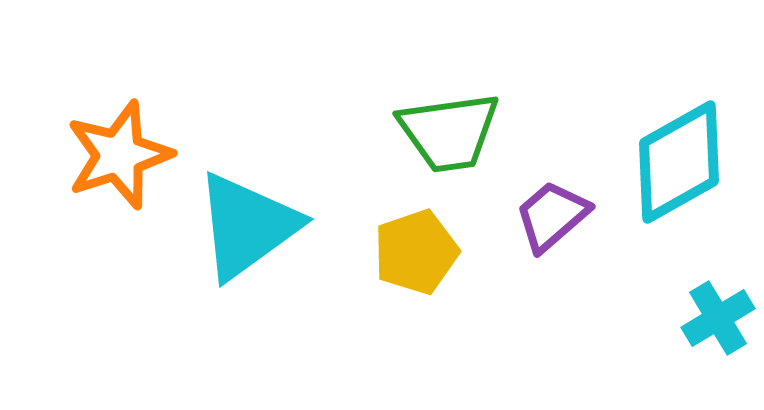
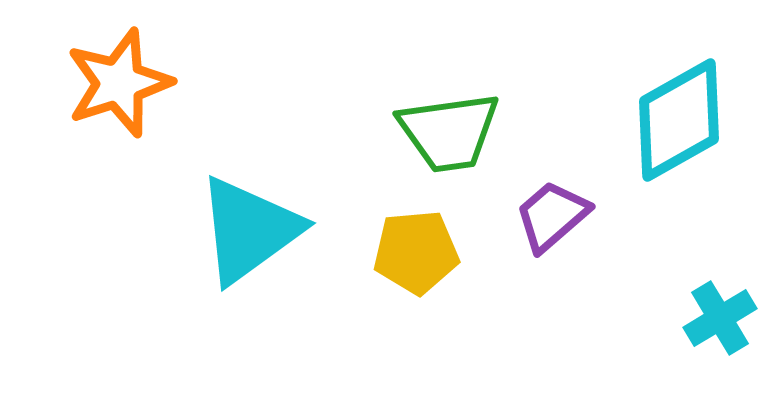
orange star: moved 72 px up
cyan diamond: moved 42 px up
cyan triangle: moved 2 px right, 4 px down
yellow pentagon: rotated 14 degrees clockwise
cyan cross: moved 2 px right
